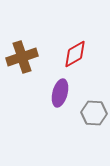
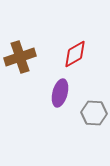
brown cross: moved 2 px left
